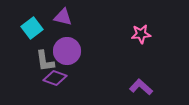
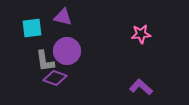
cyan square: rotated 30 degrees clockwise
